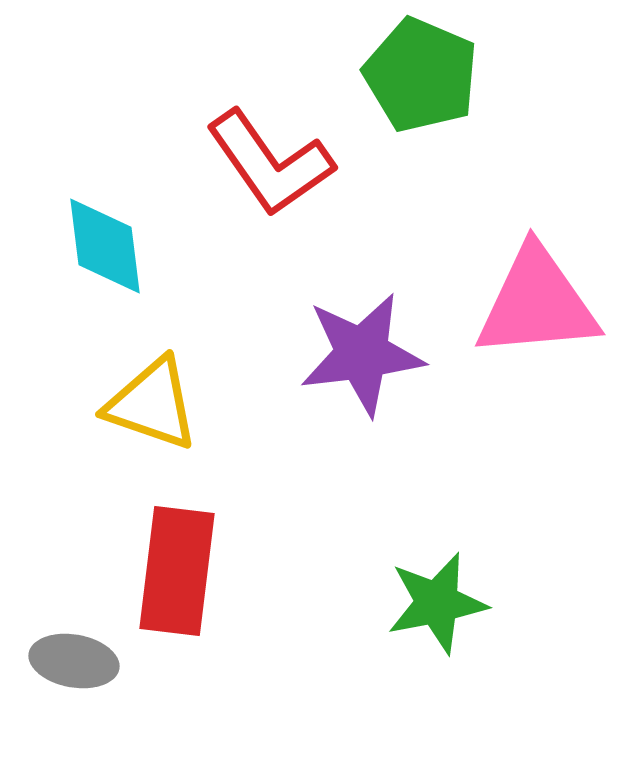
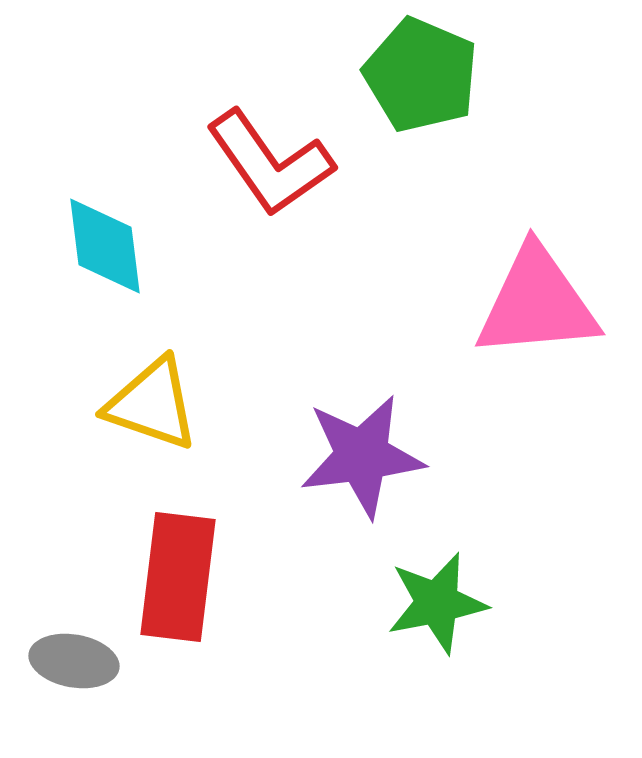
purple star: moved 102 px down
red rectangle: moved 1 px right, 6 px down
